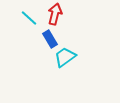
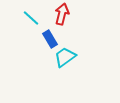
red arrow: moved 7 px right
cyan line: moved 2 px right
